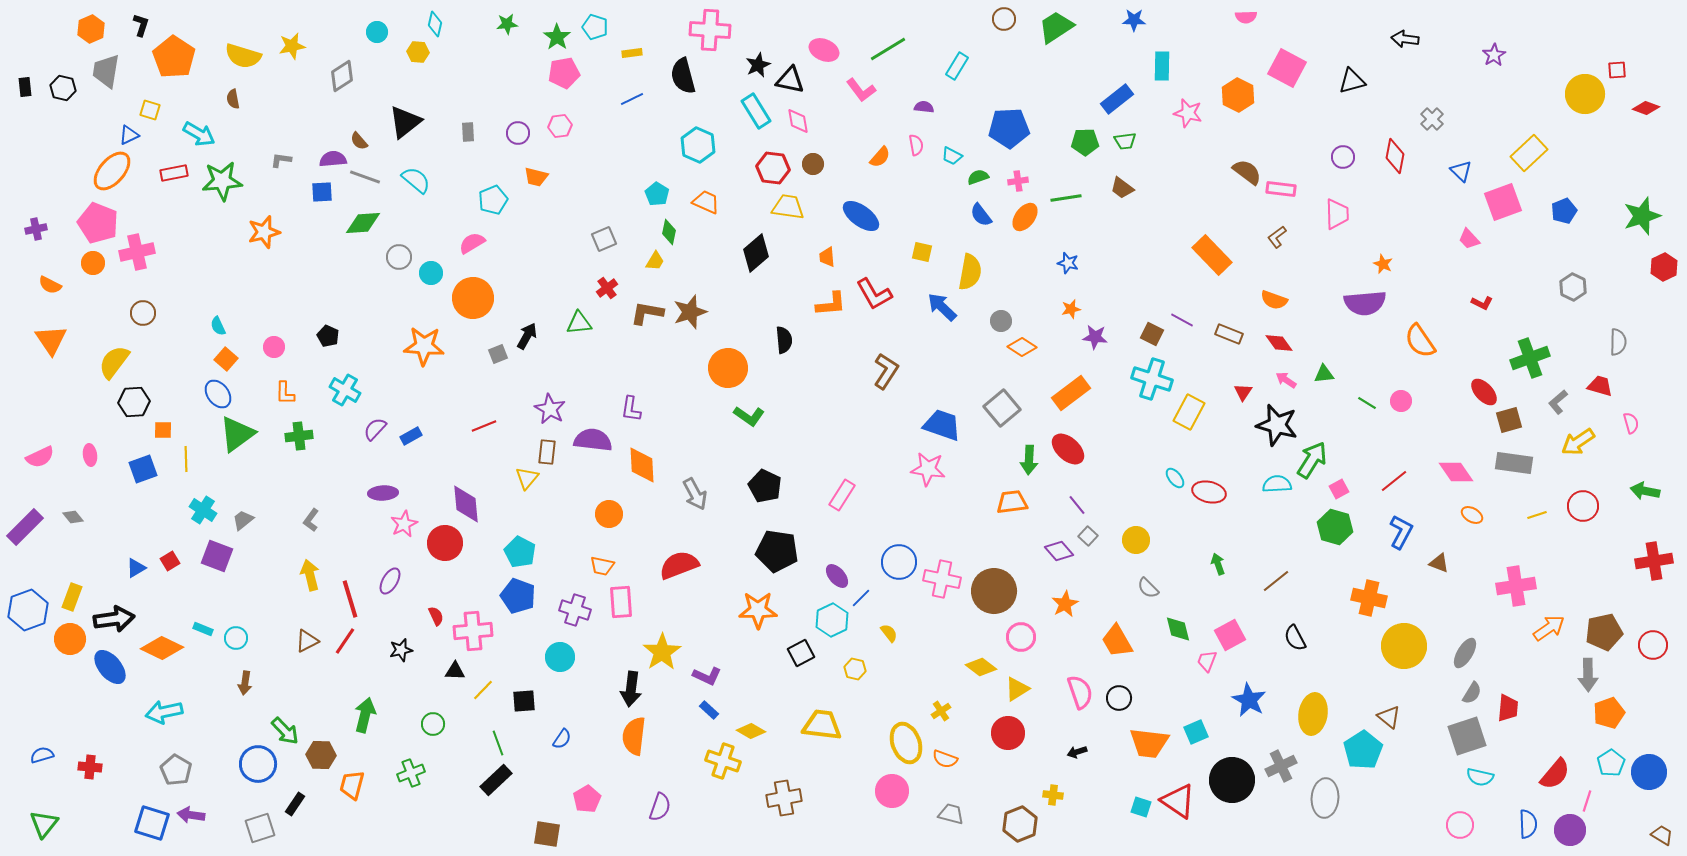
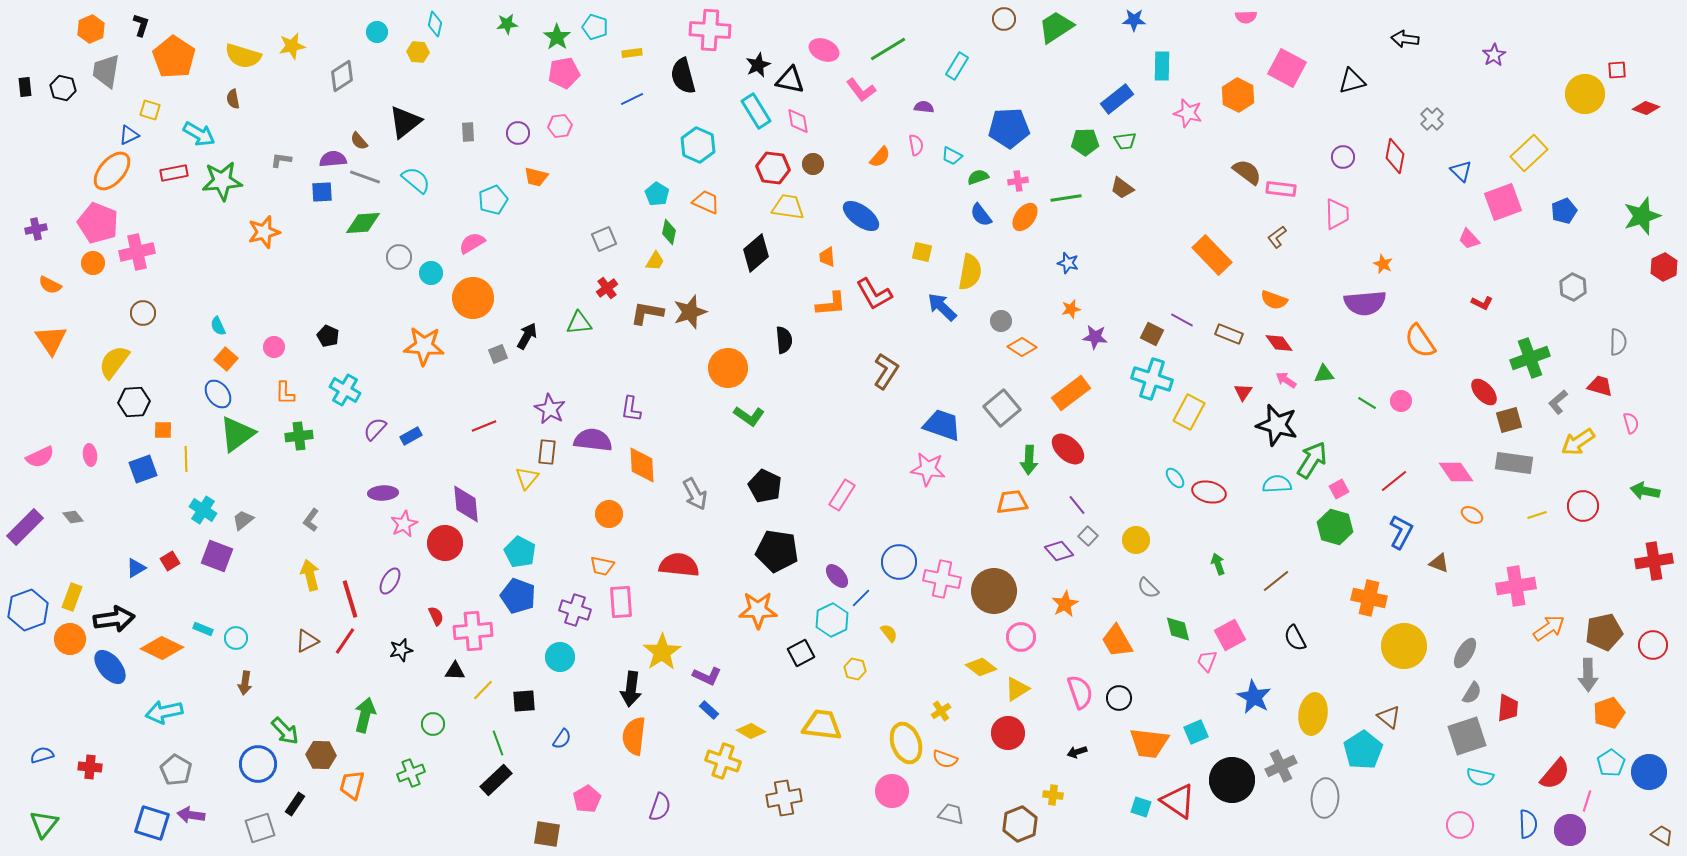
red semicircle at (679, 565): rotated 27 degrees clockwise
blue star at (1249, 700): moved 5 px right, 3 px up
